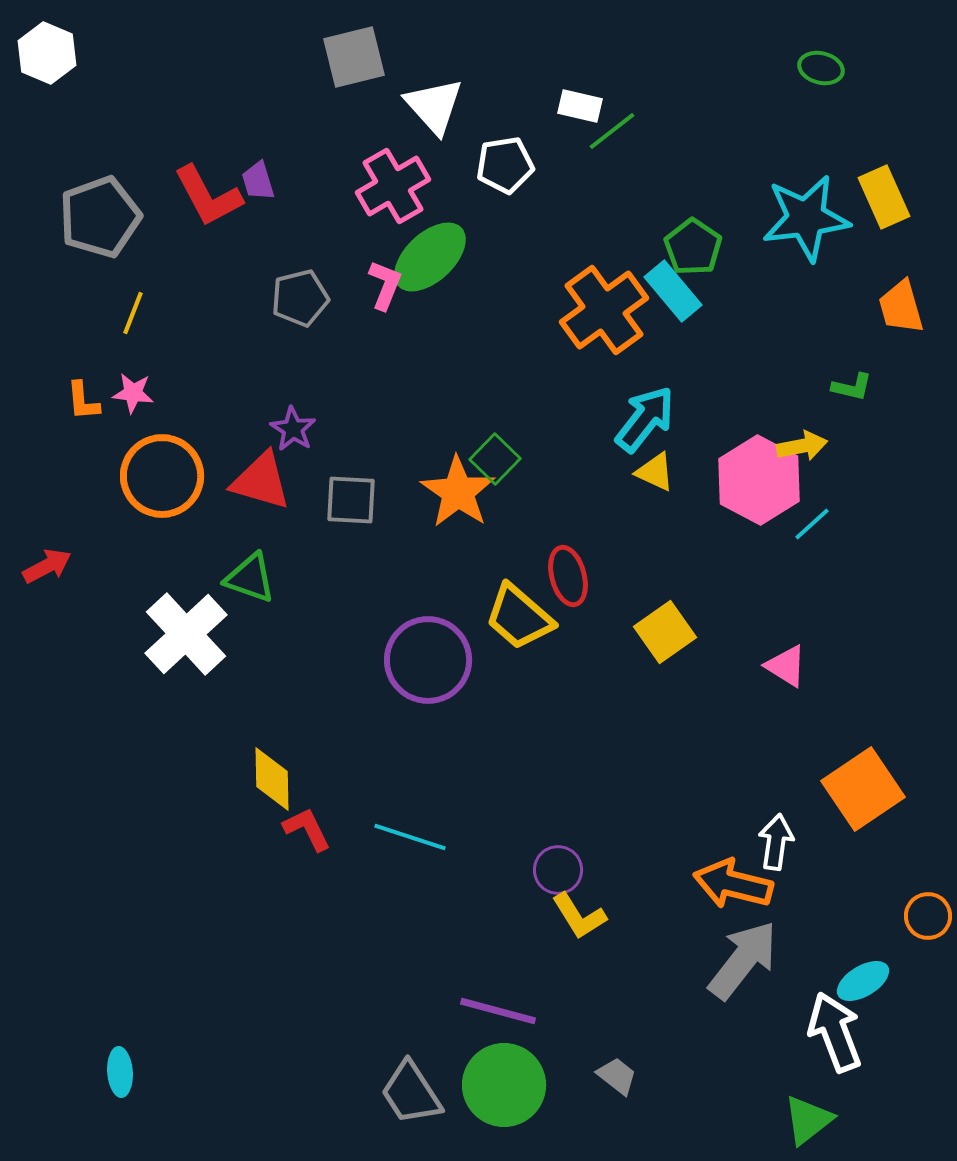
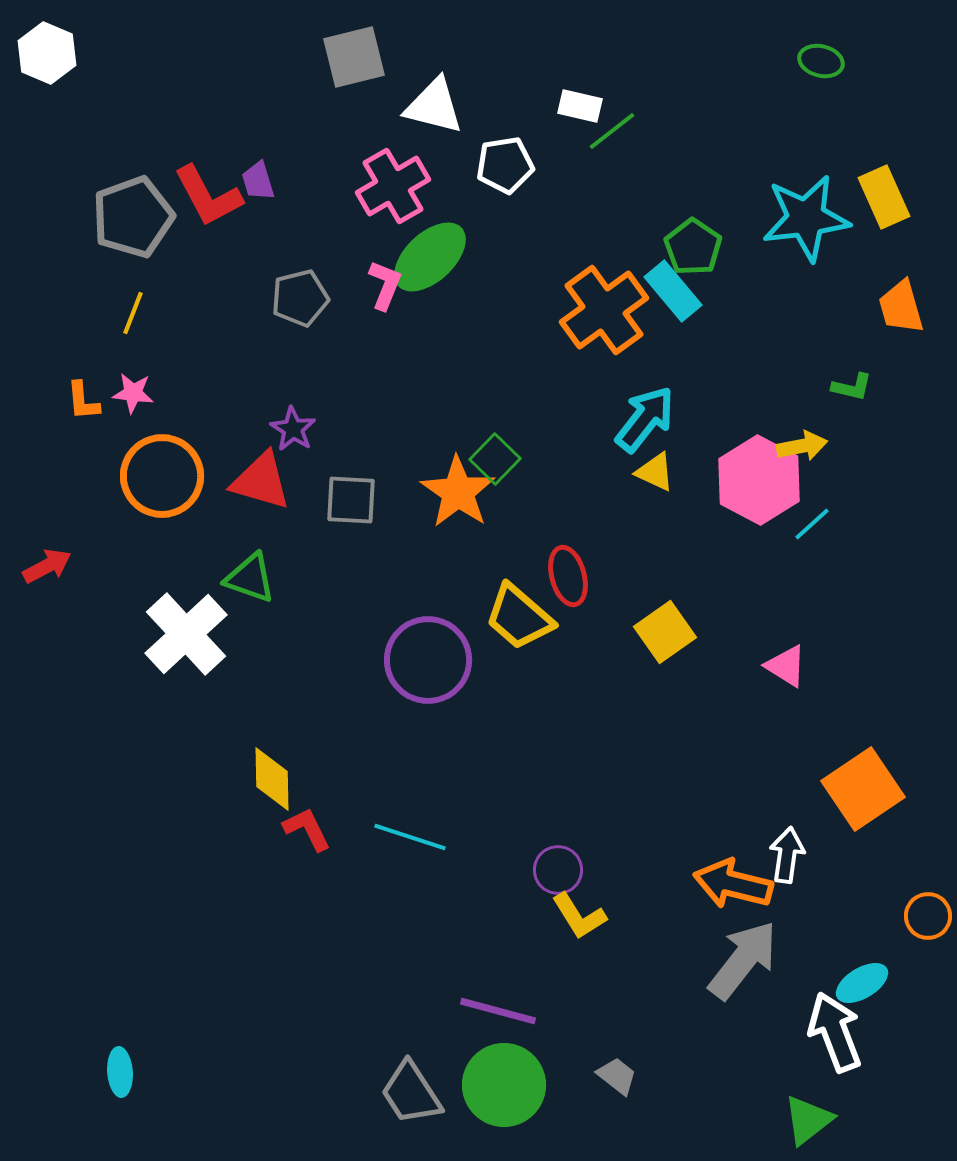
green ellipse at (821, 68): moved 7 px up
white triangle at (434, 106): rotated 34 degrees counterclockwise
gray pentagon at (100, 217): moved 33 px right
white arrow at (776, 842): moved 11 px right, 13 px down
cyan ellipse at (863, 981): moved 1 px left, 2 px down
